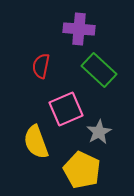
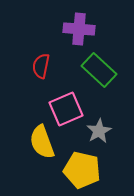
gray star: moved 1 px up
yellow semicircle: moved 6 px right
yellow pentagon: rotated 12 degrees counterclockwise
